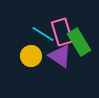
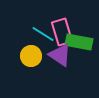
green rectangle: rotated 48 degrees counterclockwise
purple triangle: moved 1 px up
